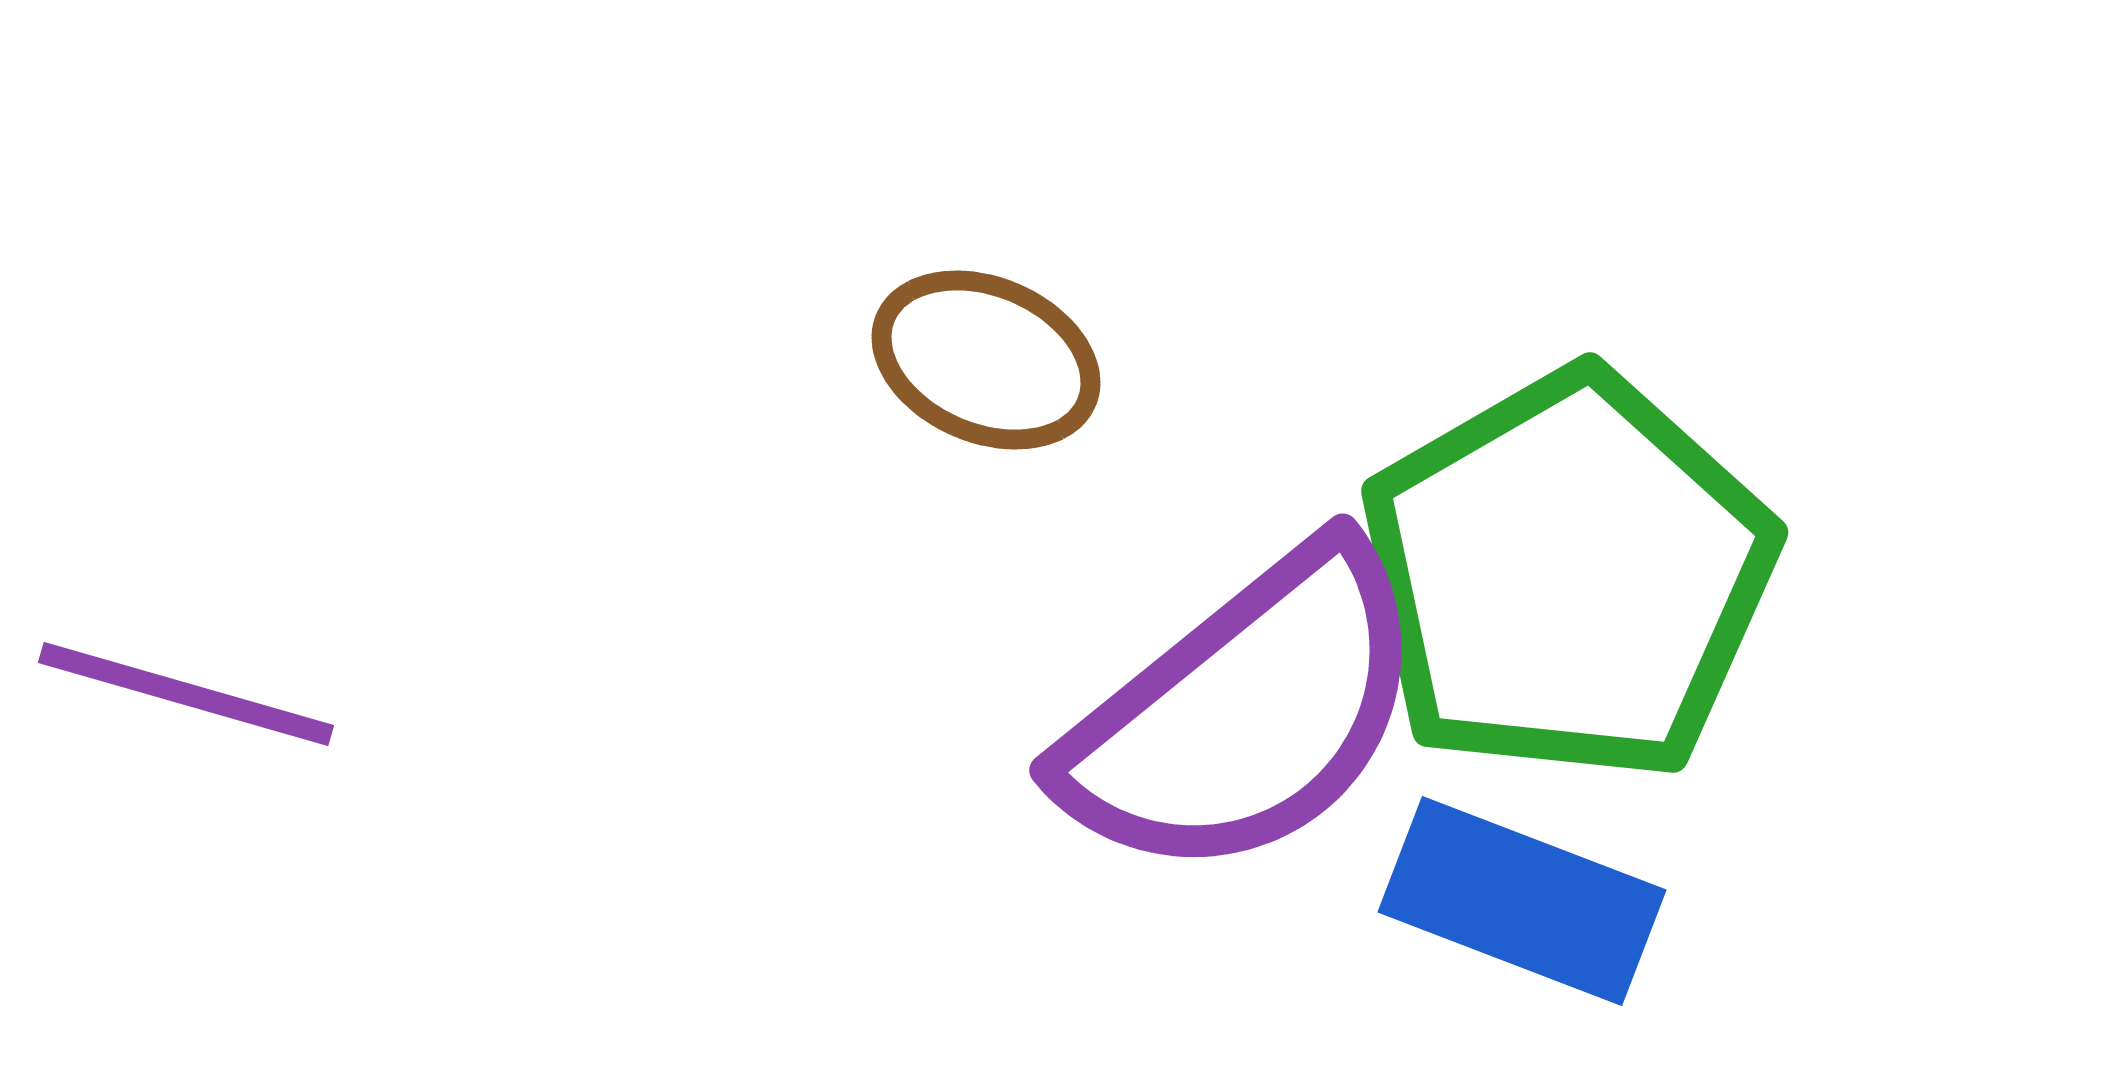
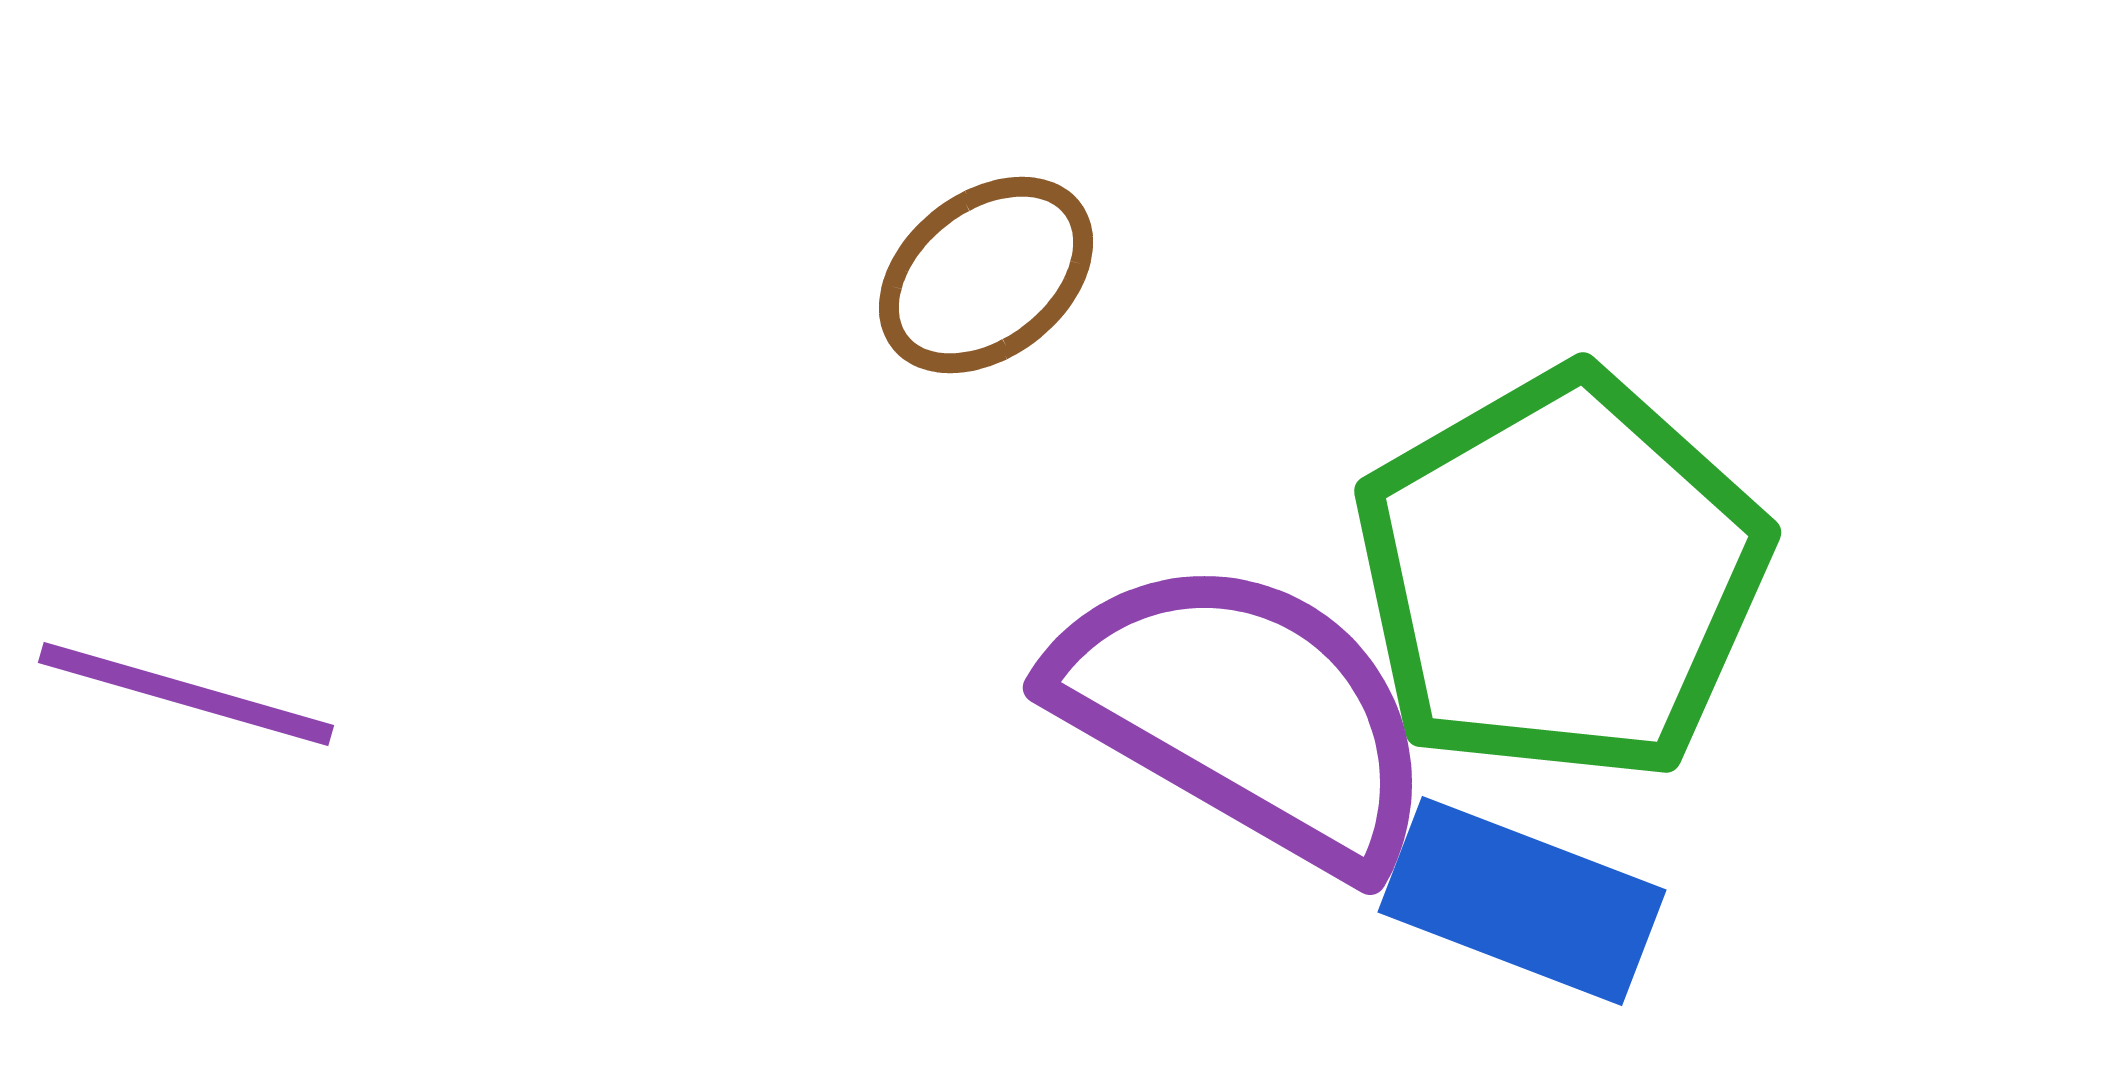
brown ellipse: moved 85 px up; rotated 61 degrees counterclockwise
green pentagon: moved 7 px left
purple semicircle: rotated 111 degrees counterclockwise
